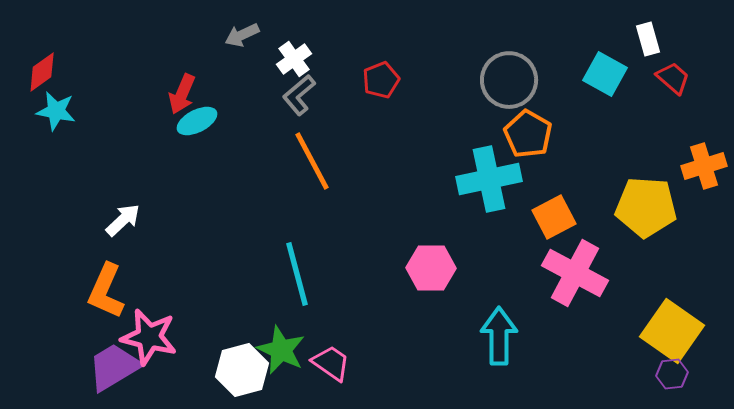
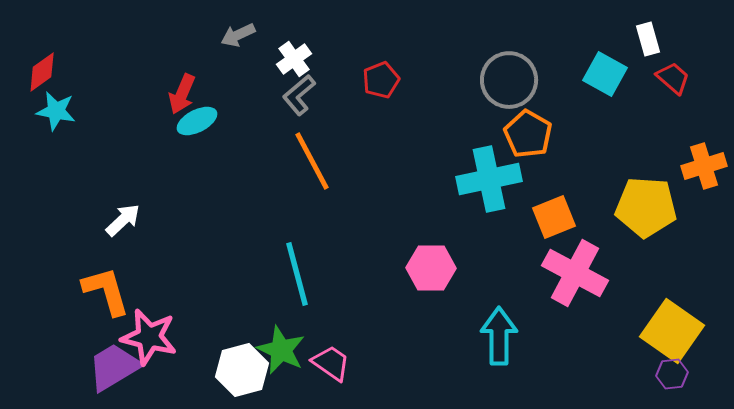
gray arrow: moved 4 px left
orange square: rotated 6 degrees clockwise
orange L-shape: rotated 140 degrees clockwise
